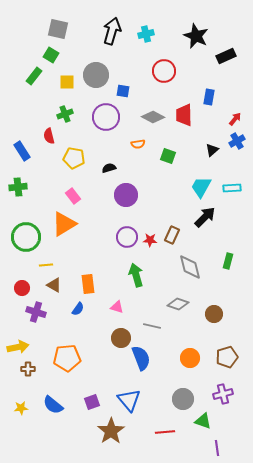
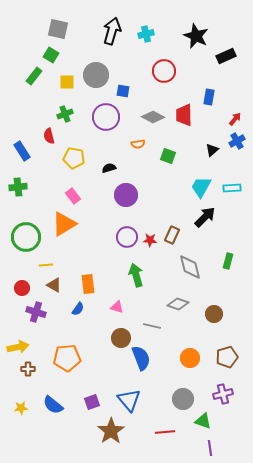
purple line at (217, 448): moved 7 px left
